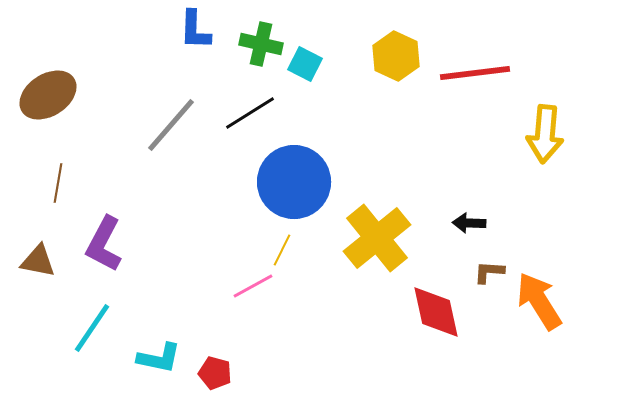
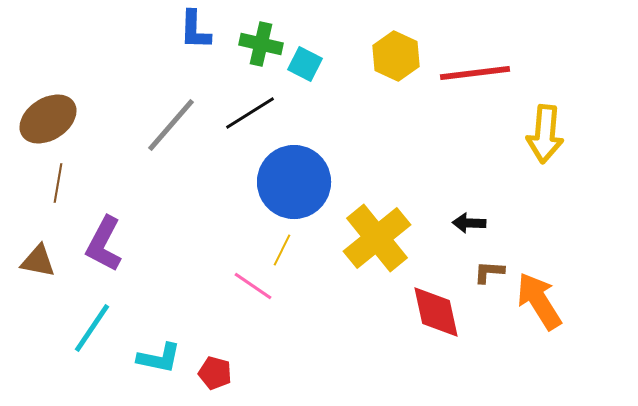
brown ellipse: moved 24 px down
pink line: rotated 63 degrees clockwise
